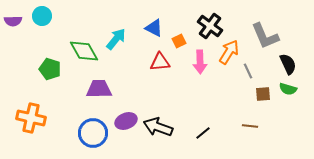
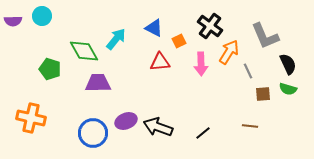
pink arrow: moved 1 px right, 2 px down
purple trapezoid: moved 1 px left, 6 px up
